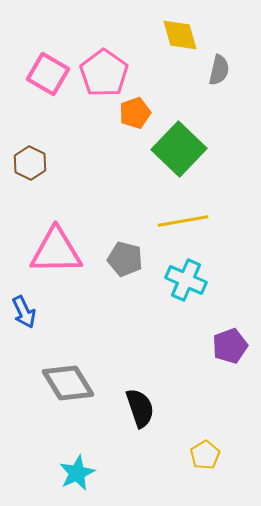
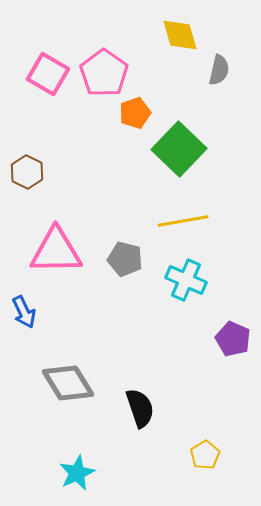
brown hexagon: moved 3 px left, 9 px down
purple pentagon: moved 3 px right, 7 px up; rotated 28 degrees counterclockwise
